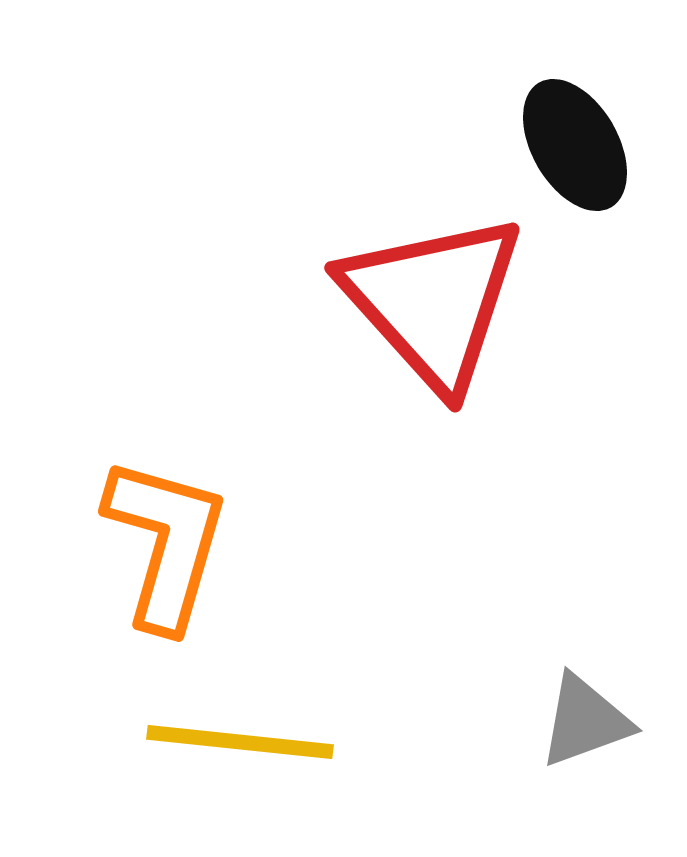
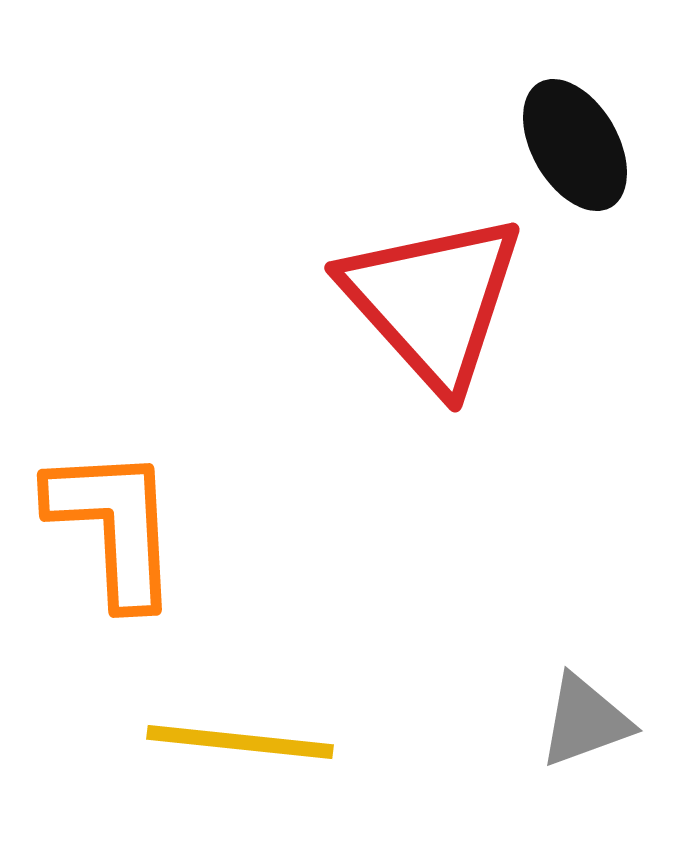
orange L-shape: moved 52 px left, 17 px up; rotated 19 degrees counterclockwise
